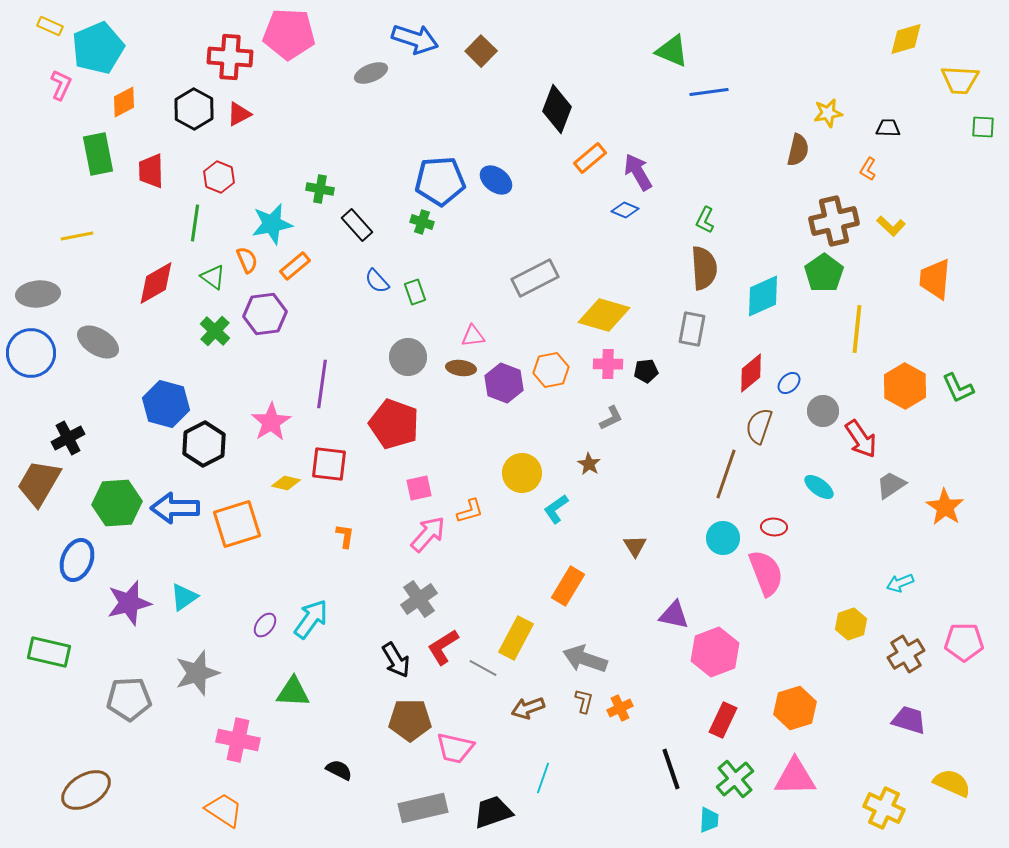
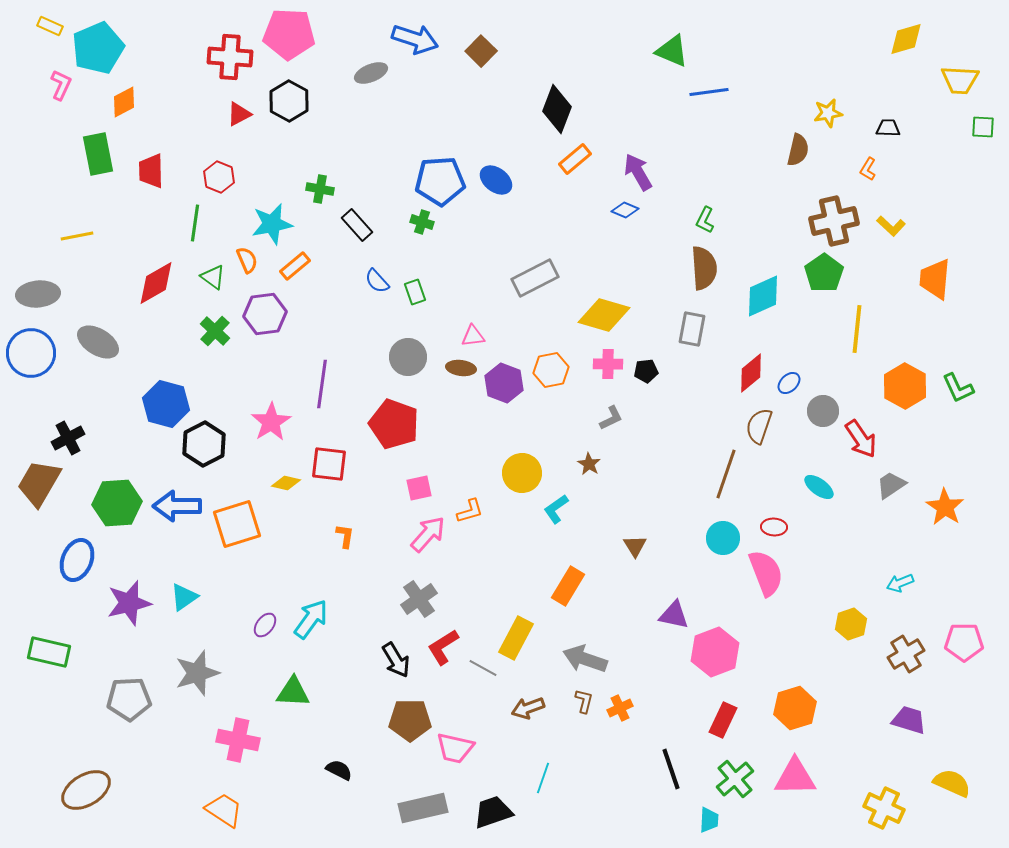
black hexagon at (194, 109): moved 95 px right, 8 px up
orange rectangle at (590, 158): moved 15 px left, 1 px down
blue arrow at (175, 508): moved 2 px right, 2 px up
